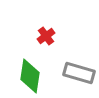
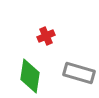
red cross: rotated 12 degrees clockwise
